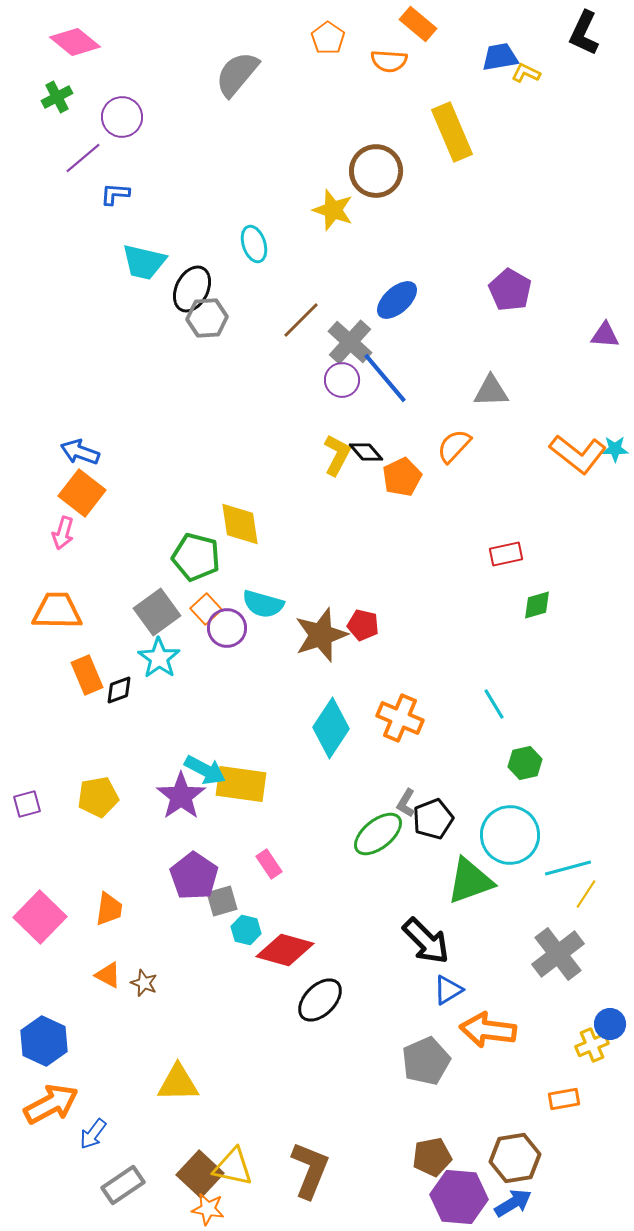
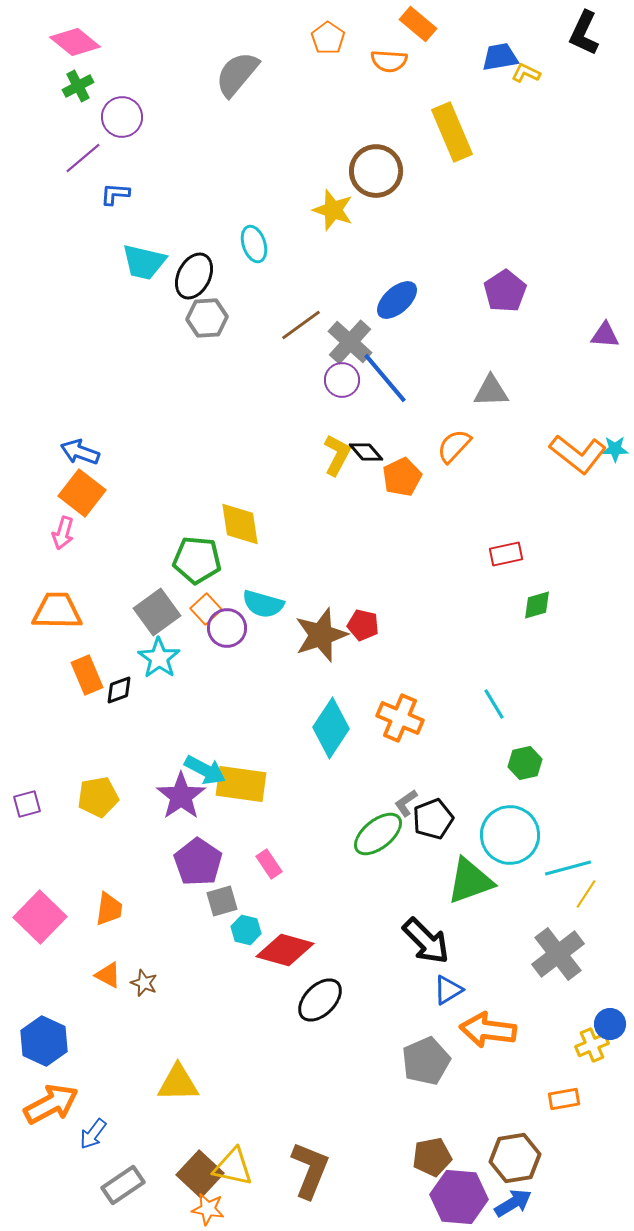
green cross at (57, 97): moved 21 px right, 11 px up
black ellipse at (192, 289): moved 2 px right, 13 px up
purple pentagon at (510, 290): moved 5 px left, 1 px down; rotated 9 degrees clockwise
brown line at (301, 320): moved 5 px down; rotated 9 degrees clockwise
green pentagon at (196, 557): moved 1 px right, 3 px down; rotated 9 degrees counterclockwise
gray L-shape at (406, 803): rotated 24 degrees clockwise
purple pentagon at (194, 876): moved 4 px right, 14 px up
